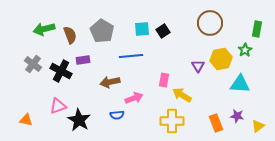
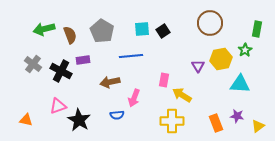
pink arrow: rotated 132 degrees clockwise
